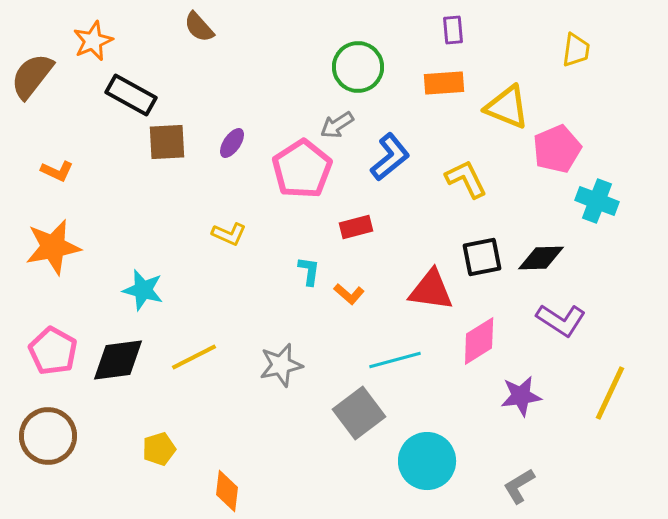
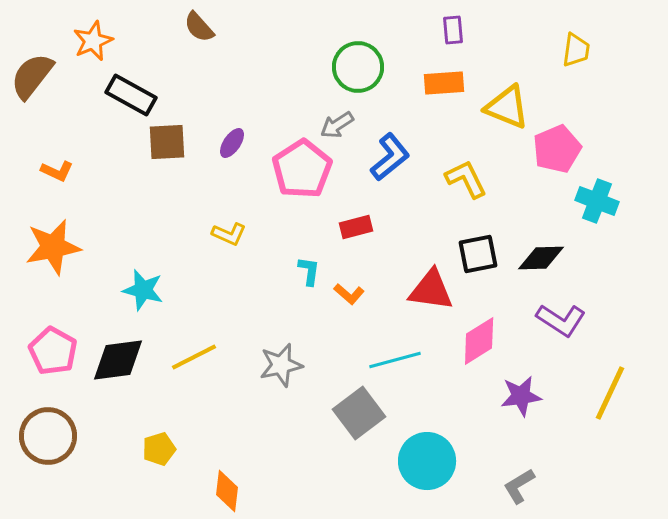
black square at (482, 257): moved 4 px left, 3 px up
